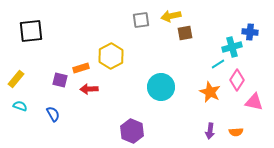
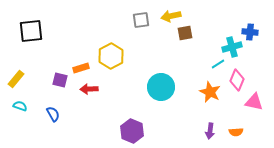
pink diamond: rotated 10 degrees counterclockwise
